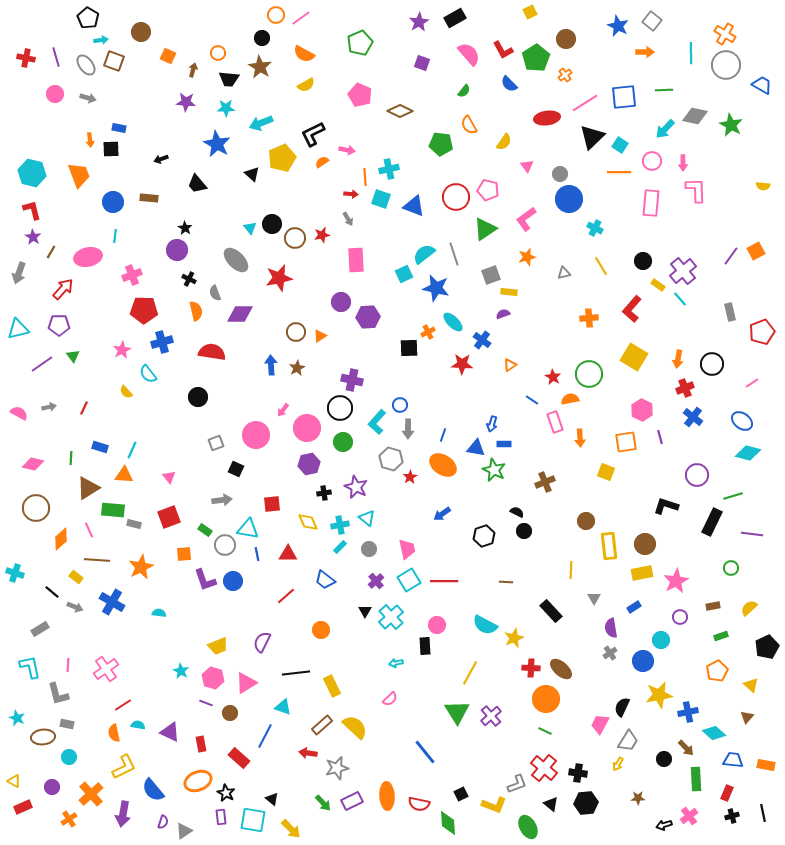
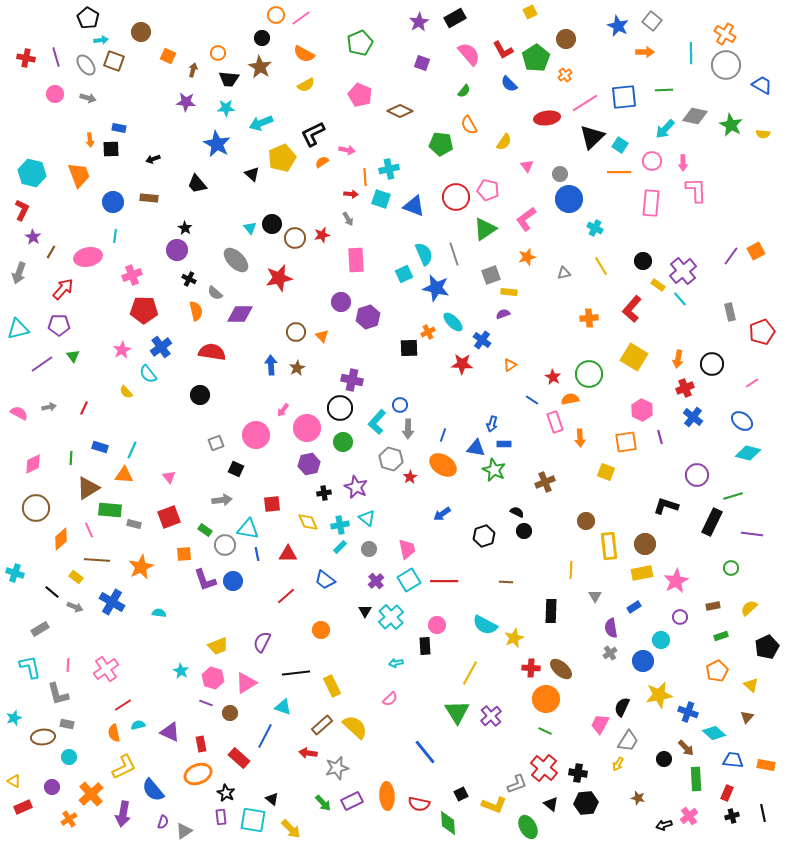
black arrow at (161, 159): moved 8 px left
yellow semicircle at (763, 186): moved 52 px up
red L-shape at (32, 210): moved 10 px left; rotated 40 degrees clockwise
cyan semicircle at (424, 254): rotated 105 degrees clockwise
gray semicircle at (215, 293): rotated 28 degrees counterclockwise
purple hexagon at (368, 317): rotated 15 degrees counterclockwise
orange triangle at (320, 336): moved 2 px right; rotated 40 degrees counterclockwise
blue cross at (162, 342): moved 1 px left, 5 px down; rotated 20 degrees counterclockwise
black circle at (198, 397): moved 2 px right, 2 px up
pink diamond at (33, 464): rotated 40 degrees counterclockwise
green rectangle at (113, 510): moved 3 px left
gray triangle at (594, 598): moved 1 px right, 2 px up
black rectangle at (551, 611): rotated 45 degrees clockwise
blue cross at (688, 712): rotated 30 degrees clockwise
cyan star at (17, 718): moved 3 px left; rotated 28 degrees clockwise
cyan semicircle at (138, 725): rotated 24 degrees counterclockwise
orange ellipse at (198, 781): moved 7 px up
brown star at (638, 798): rotated 16 degrees clockwise
